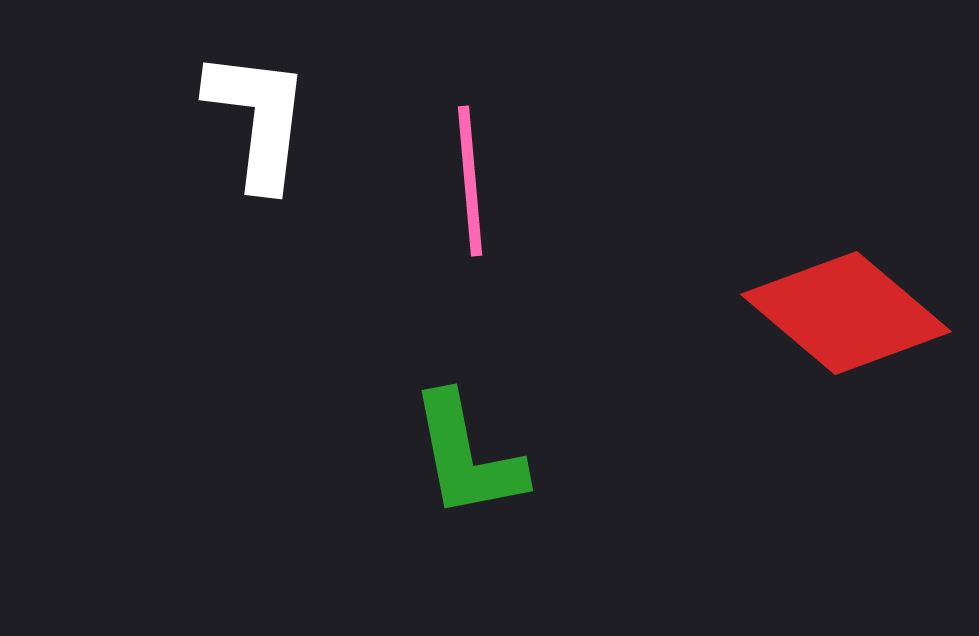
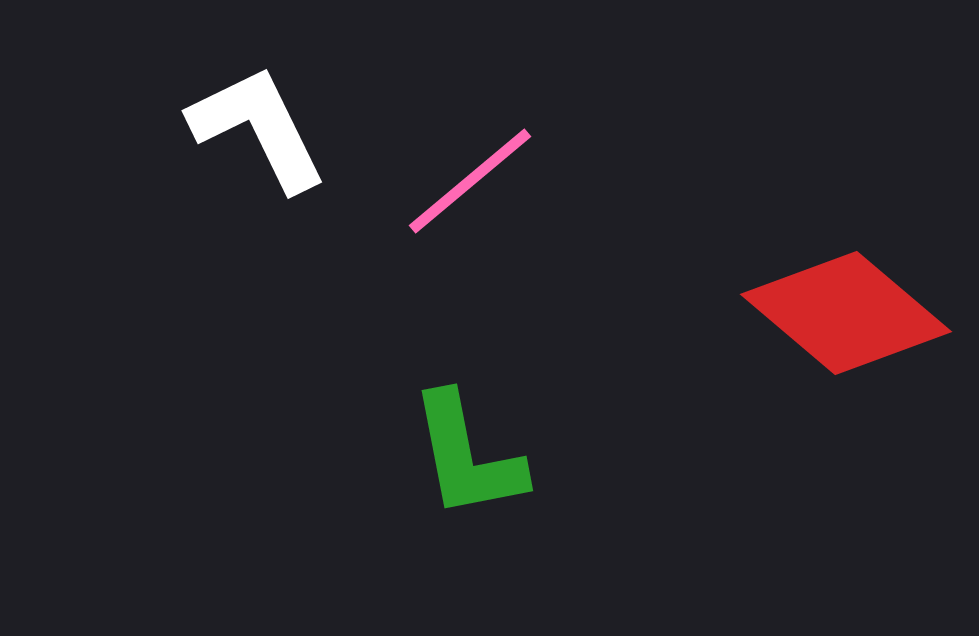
white L-shape: moved 9 px down; rotated 33 degrees counterclockwise
pink line: rotated 55 degrees clockwise
